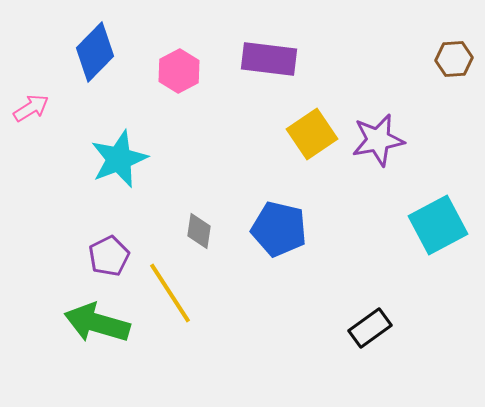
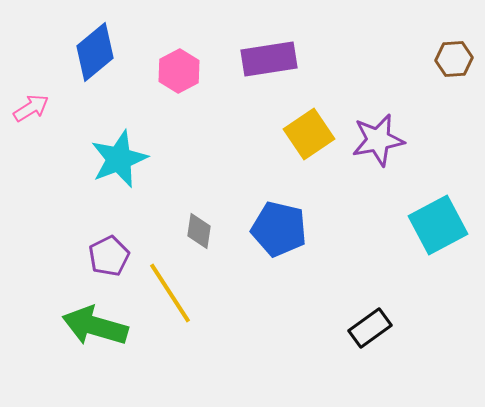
blue diamond: rotated 6 degrees clockwise
purple rectangle: rotated 16 degrees counterclockwise
yellow square: moved 3 px left
green arrow: moved 2 px left, 3 px down
